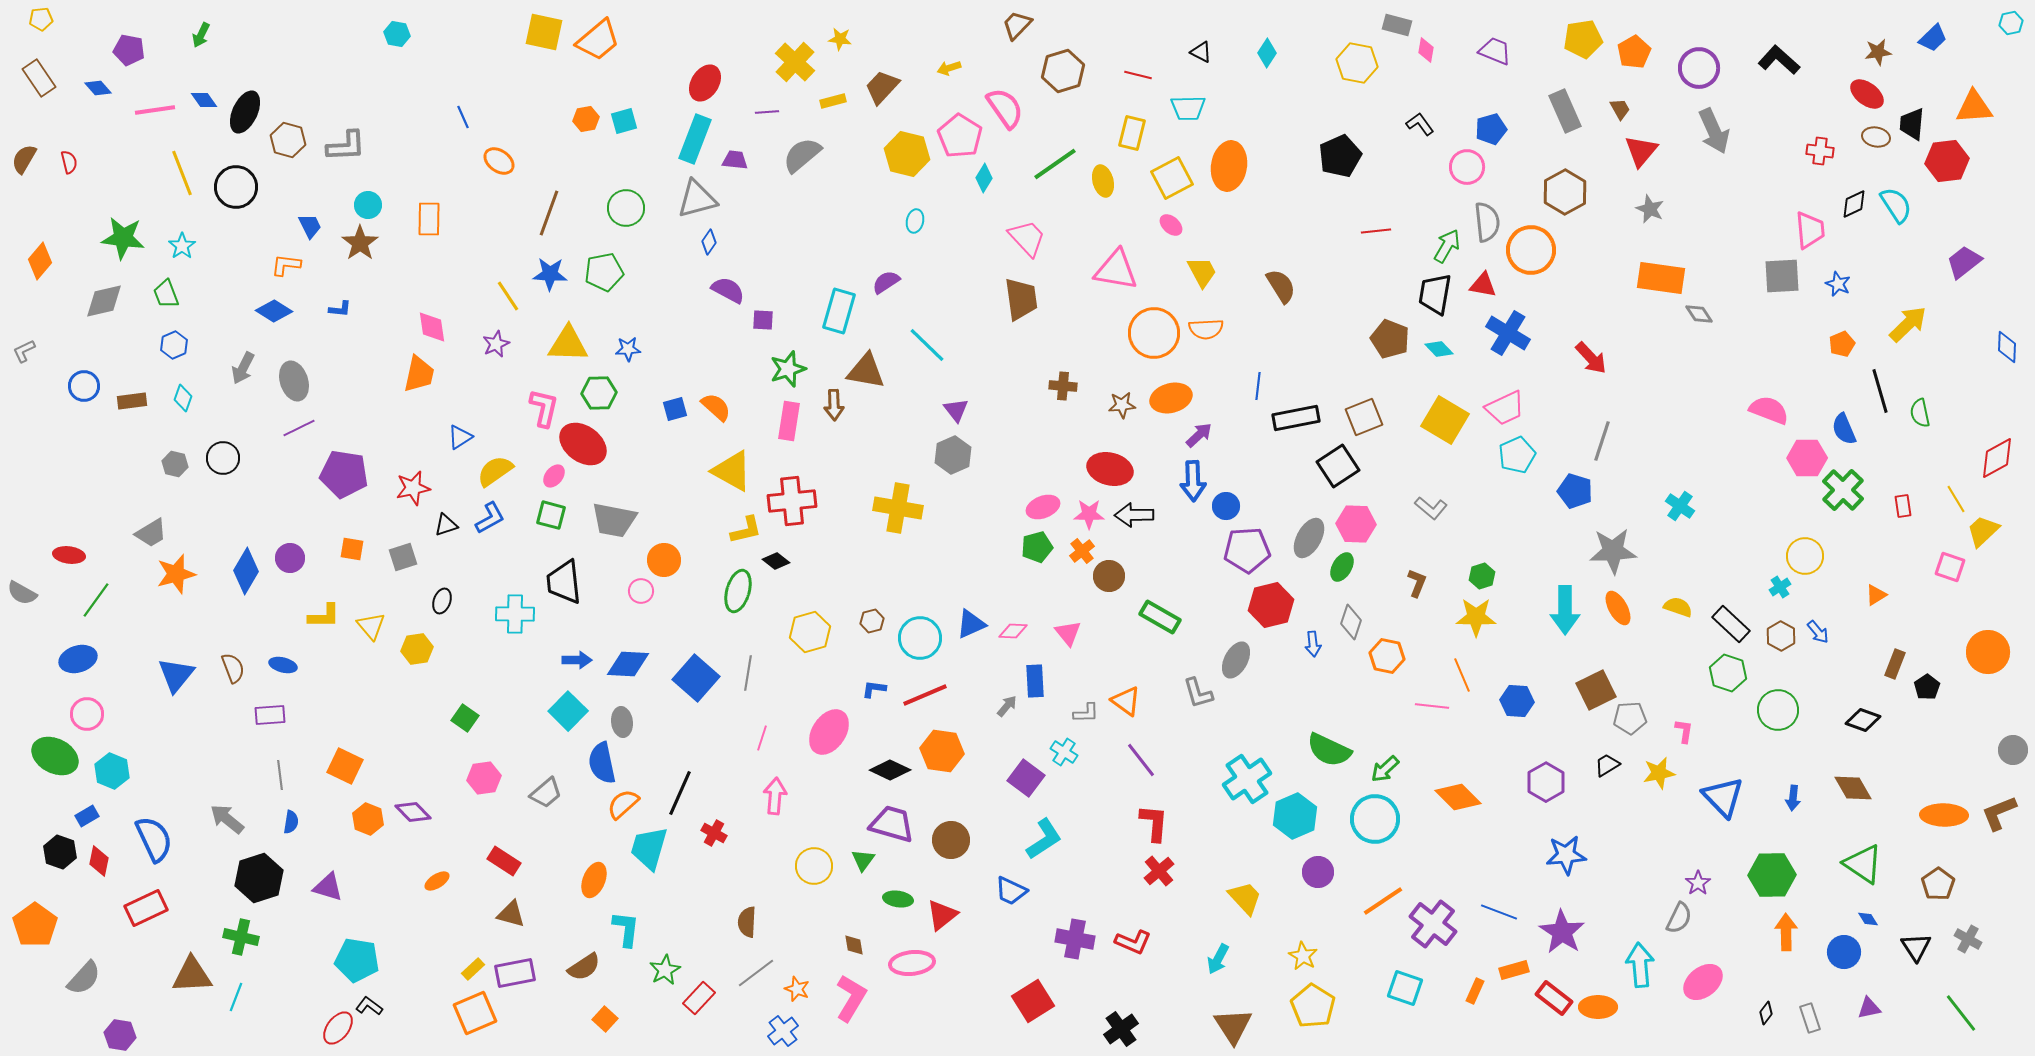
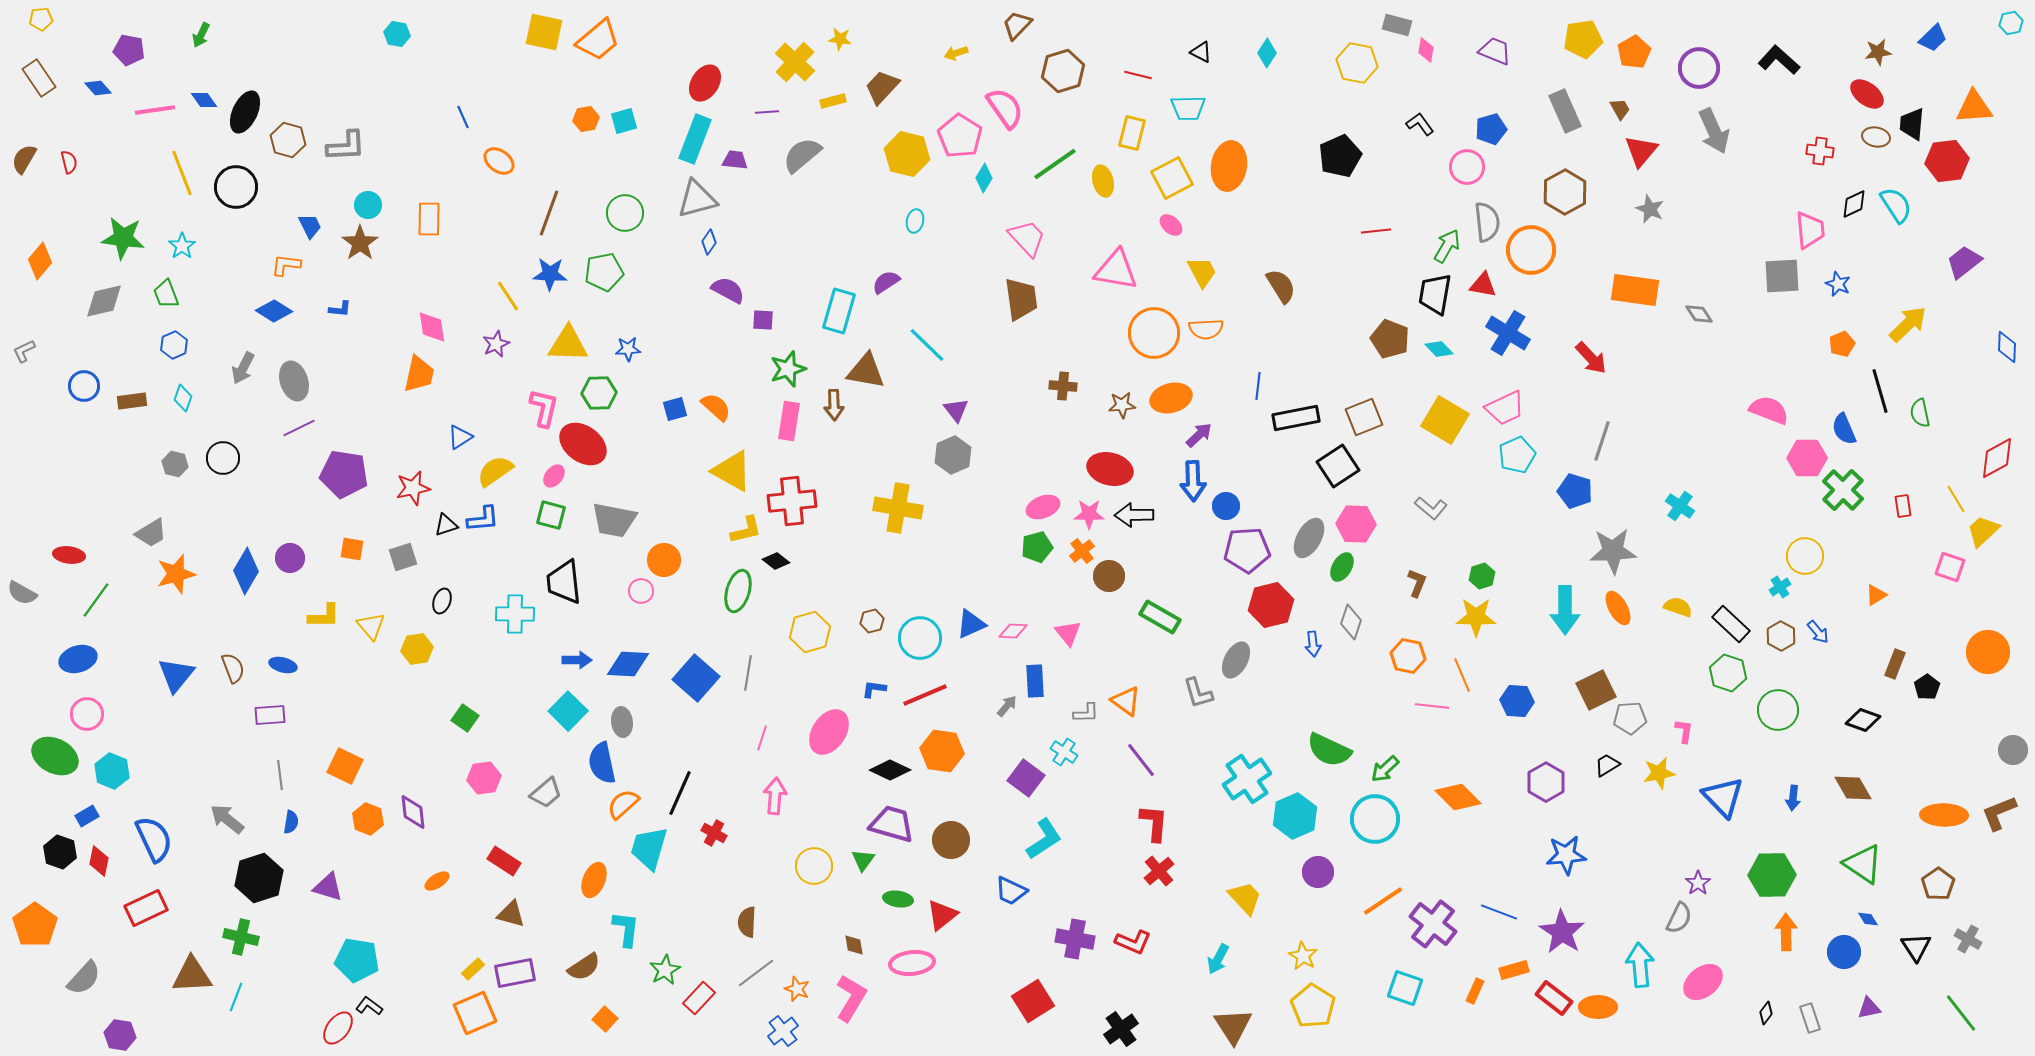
yellow arrow at (949, 68): moved 7 px right, 15 px up
green circle at (626, 208): moved 1 px left, 5 px down
orange rectangle at (1661, 278): moved 26 px left, 12 px down
blue L-shape at (490, 518): moved 7 px left, 1 px down; rotated 24 degrees clockwise
orange hexagon at (1387, 656): moved 21 px right
purple diamond at (413, 812): rotated 39 degrees clockwise
